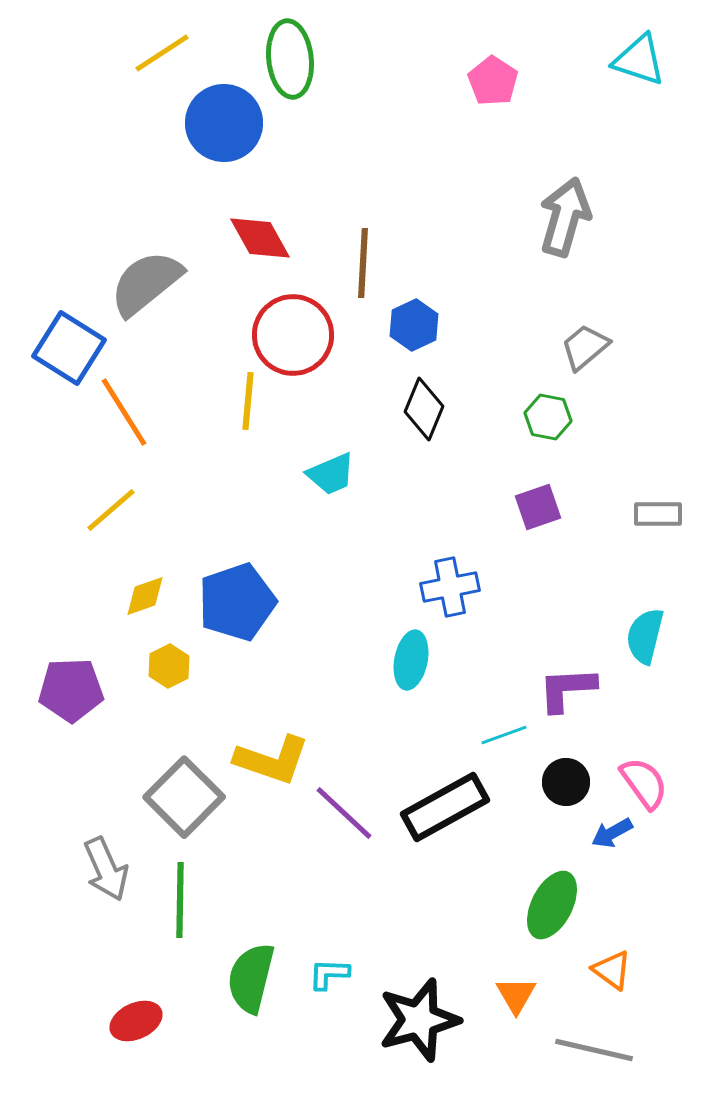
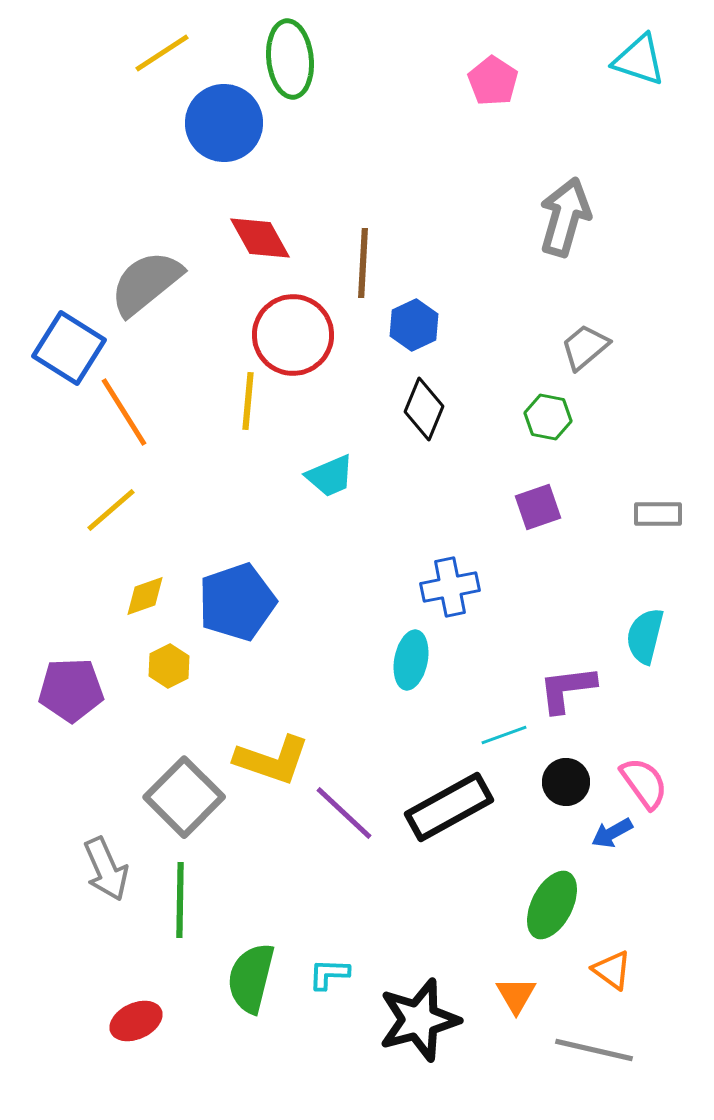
cyan trapezoid at (331, 474): moved 1 px left, 2 px down
purple L-shape at (567, 689): rotated 4 degrees counterclockwise
black rectangle at (445, 807): moved 4 px right
